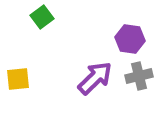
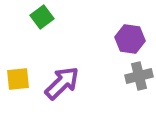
purple arrow: moved 33 px left, 5 px down
